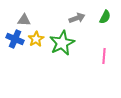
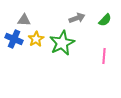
green semicircle: moved 3 px down; rotated 16 degrees clockwise
blue cross: moved 1 px left
